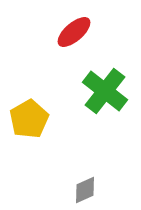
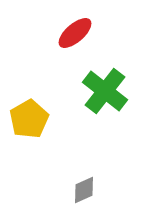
red ellipse: moved 1 px right, 1 px down
gray diamond: moved 1 px left
